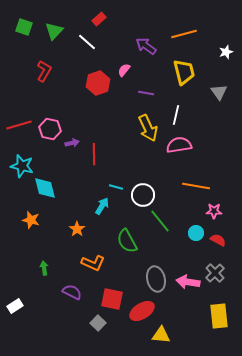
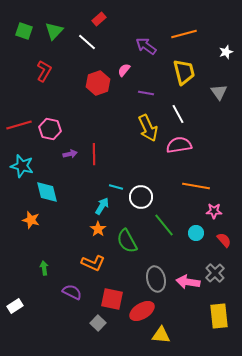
green square at (24, 27): moved 4 px down
white line at (176, 115): moved 2 px right, 1 px up; rotated 42 degrees counterclockwise
purple arrow at (72, 143): moved 2 px left, 11 px down
cyan diamond at (45, 188): moved 2 px right, 4 px down
white circle at (143, 195): moved 2 px left, 2 px down
green line at (160, 221): moved 4 px right, 4 px down
orange star at (77, 229): moved 21 px right
red semicircle at (218, 240): moved 6 px right; rotated 21 degrees clockwise
